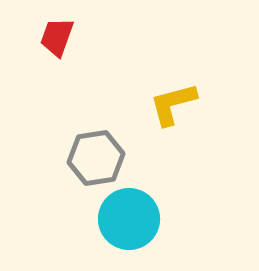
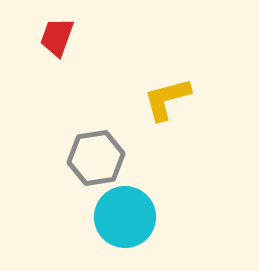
yellow L-shape: moved 6 px left, 5 px up
cyan circle: moved 4 px left, 2 px up
